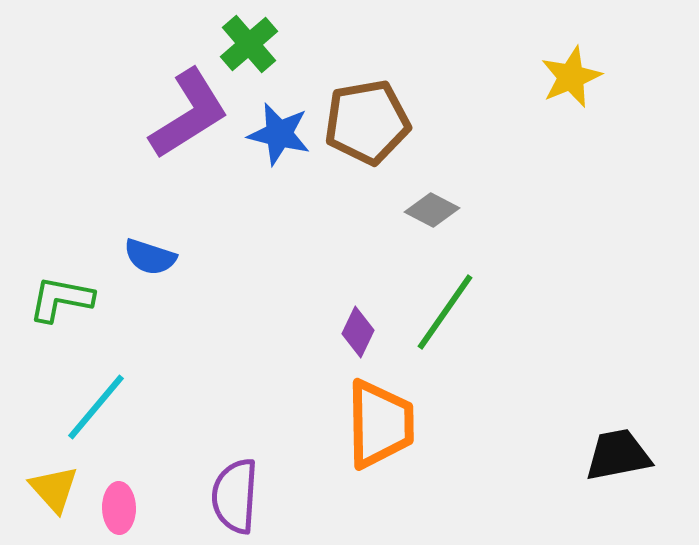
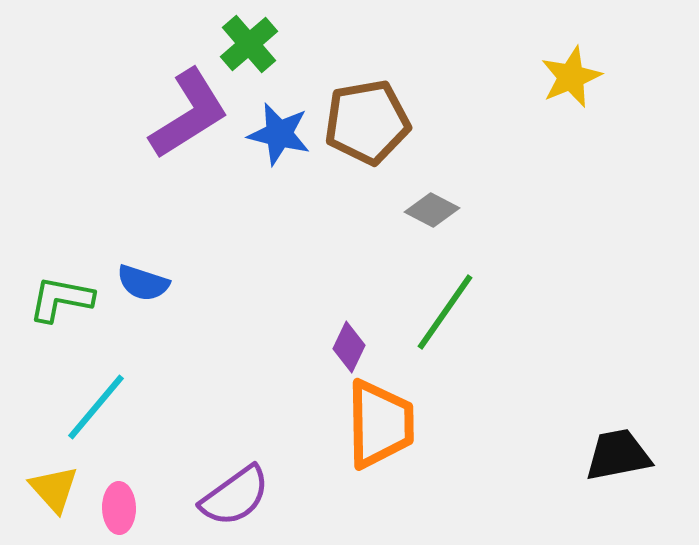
blue semicircle: moved 7 px left, 26 px down
purple diamond: moved 9 px left, 15 px down
purple semicircle: rotated 130 degrees counterclockwise
